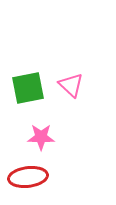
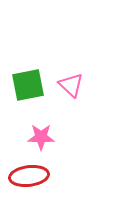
green square: moved 3 px up
red ellipse: moved 1 px right, 1 px up
